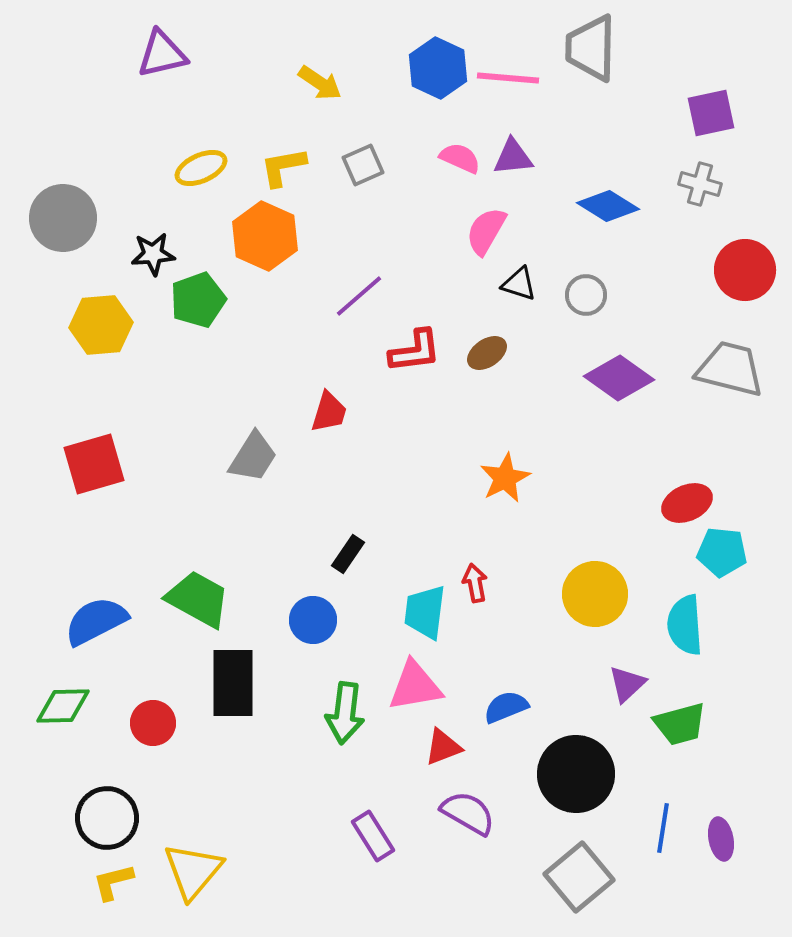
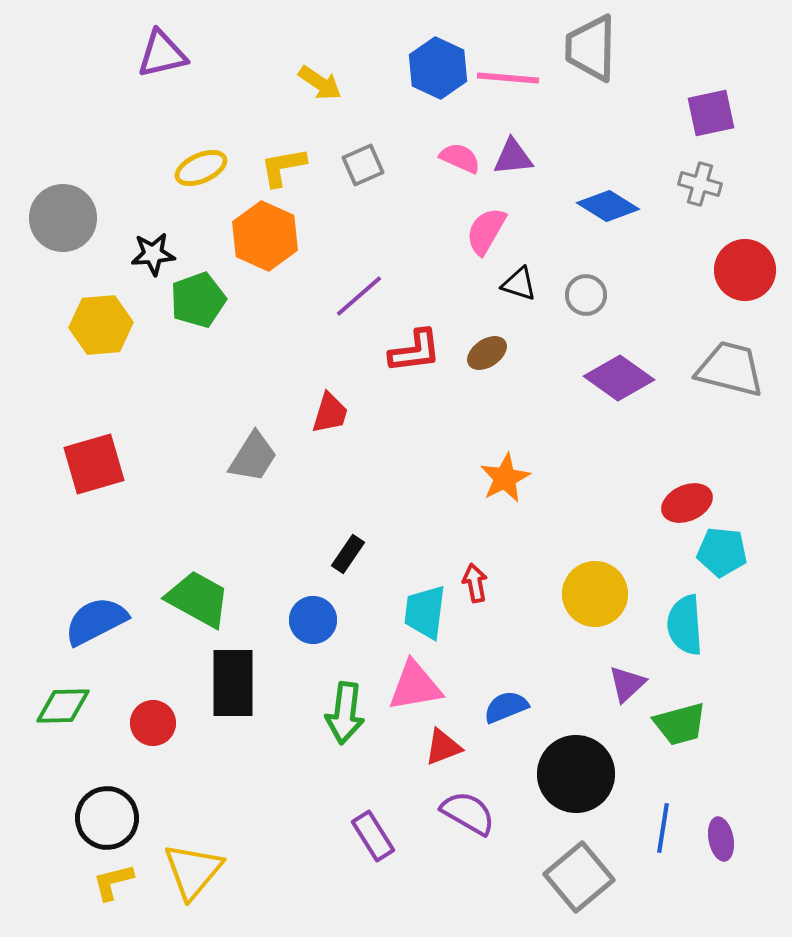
red trapezoid at (329, 412): moved 1 px right, 1 px down
